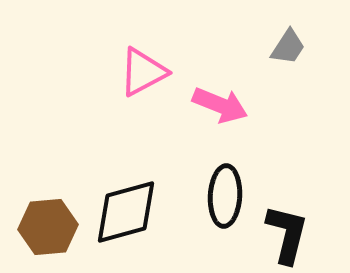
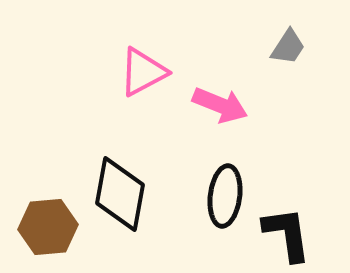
black ellipse: rotated 4 degrees clockwise
black diamond: moved 6 px left, 18 px up; rotated 64 degrees counterclockwise
black L-shape: rotated 22 degrees counterclockwise
